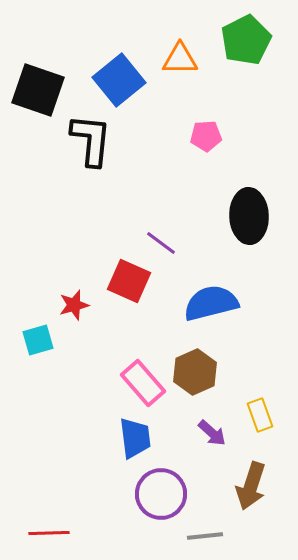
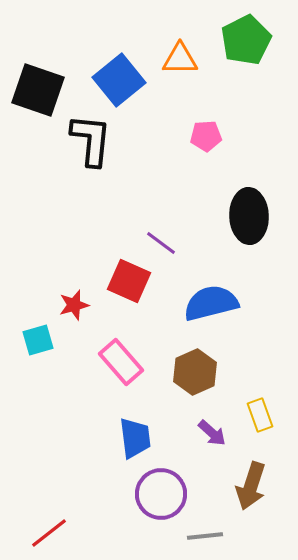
pink rectangle: moved 22 px left, 21 px up
red line: rotated 36 degrees counterclockwise
